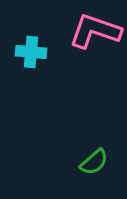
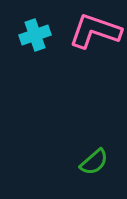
cyan cross: moved 4 px right, 17 px up; rotated 24 degrees counterclockwise
